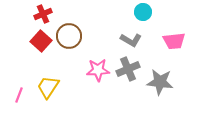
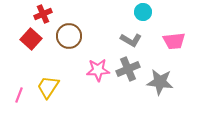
red square: moved 10 px left, 2 px up
